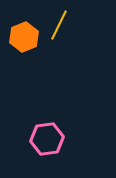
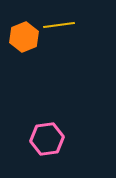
yellow line: rotated 56 degrees clockwise
